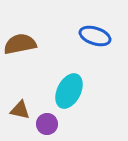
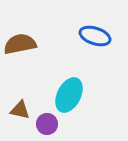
cyan ellipse: moved 4 px down
